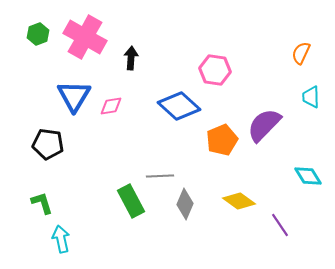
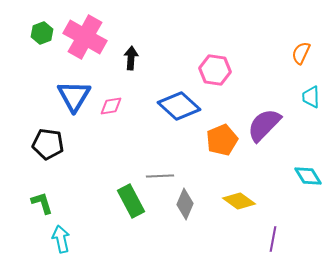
green hexagon: moved 4 px right, 1 px up
purple line: moved 7 px left, 14 px down; rotated 45 degrees clockwise
